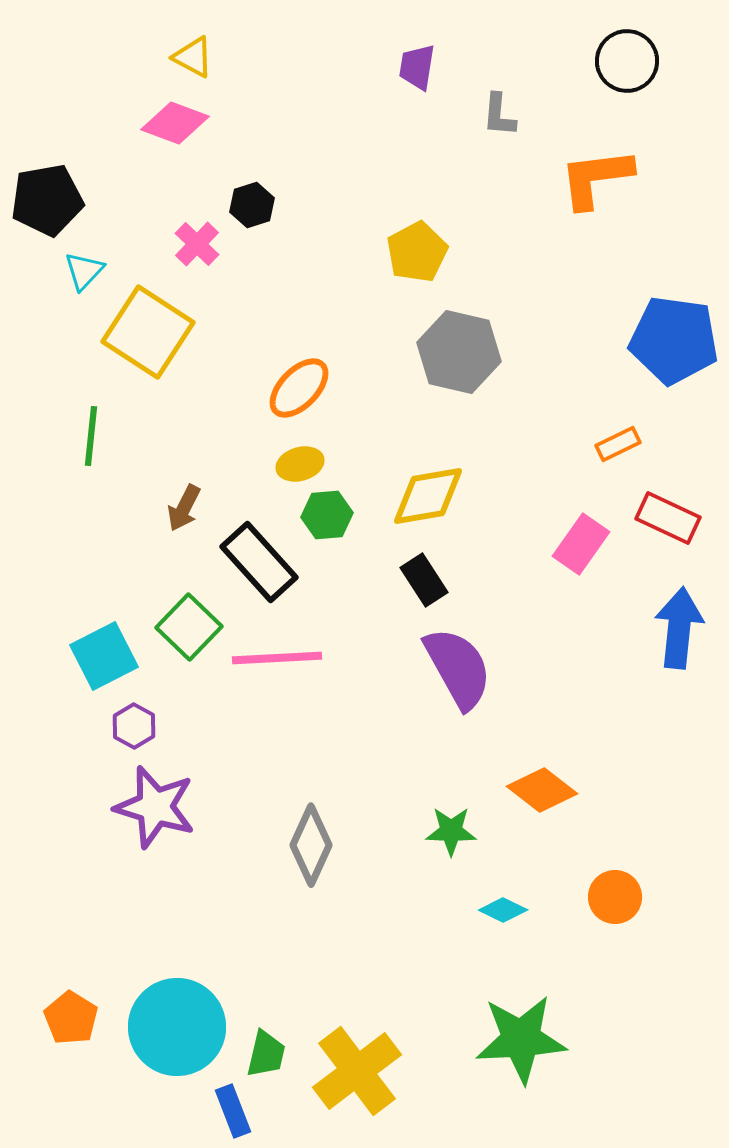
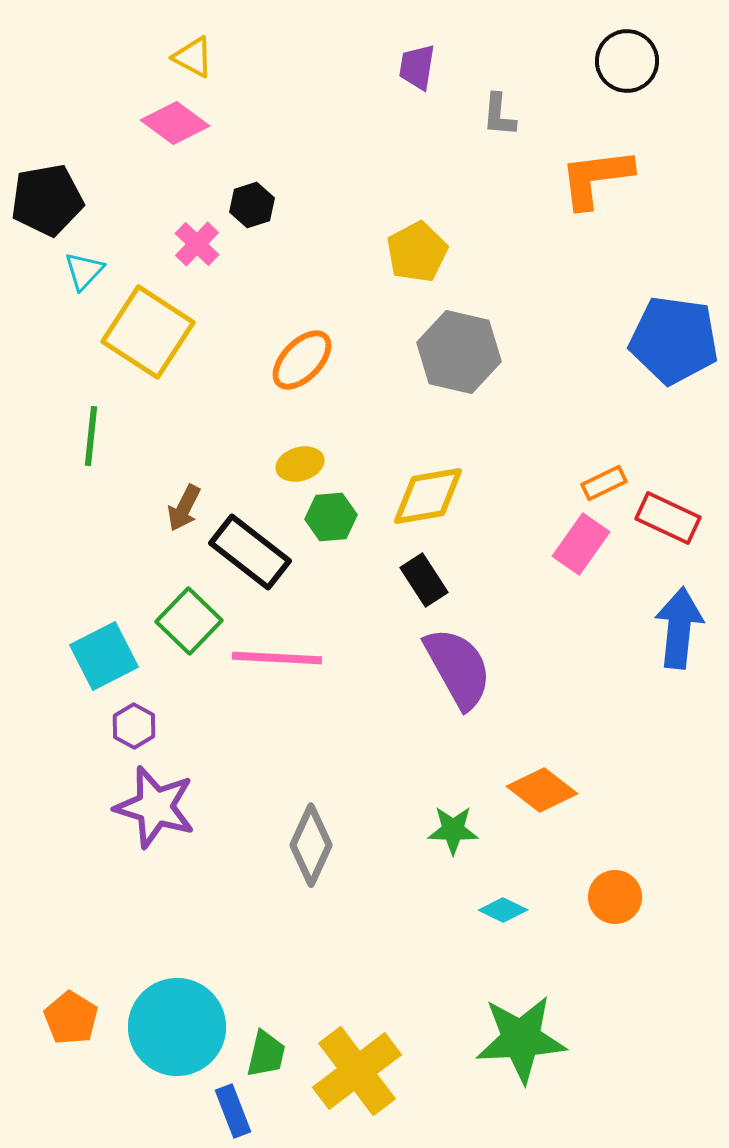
pink diamond at (175, 123): rotated 16 degrees clockwise
orange ellipse at (299, 388): moved 3 px right, 28 px up
orange rectangle at (618, 444): moved 14 px left, 39 px down
green hexagon at (327, 515): moved 4 px right, 2 px down
black rectangle at (259, 562): moved 9 px left, 10 px up; rotated 10 degrees counterclockwise
green square at (189, 627): moved 6 px up
pink line at (277, 658): rotated 6 degrees clockwise
green star at (451, 831): moved 2 px right, 1 px up
